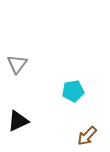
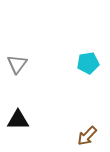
cyan pentagon: moved 15 px right, 28 px up
black triangle: moved 1 px up; rotated 25 degrees clockwise
